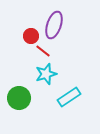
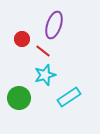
red circle: moved 9 px left, 3 px down
cyan star: moved 1 px left, 1 px down
